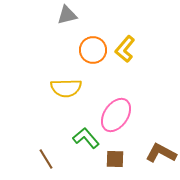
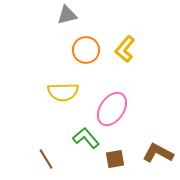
orange circle: moved 7 px left
yellow semicircle: moved 3 px left, 4 px down
pink ellipse: moved 4 px left, 6 px up
brown L-shape: moved 3 px left
brown square: rotated 12 degrees counterclockwise
